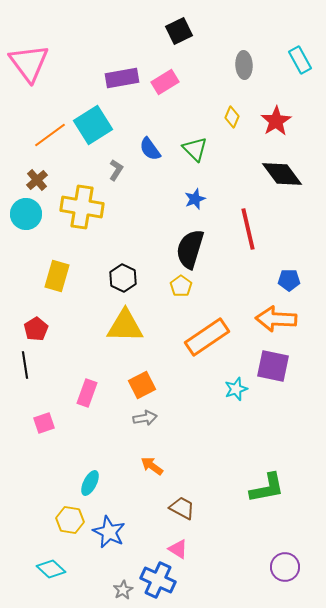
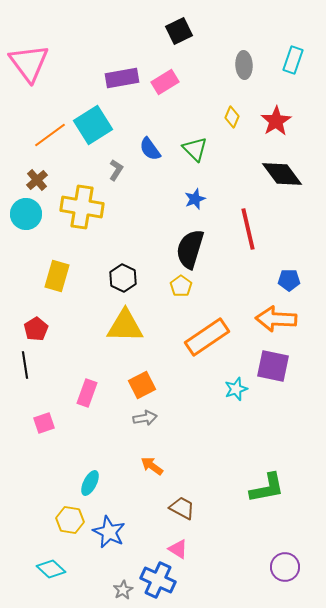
cyan rectangle at (300, 60): moved 7 px left; rotated 48 degrees clockwise
